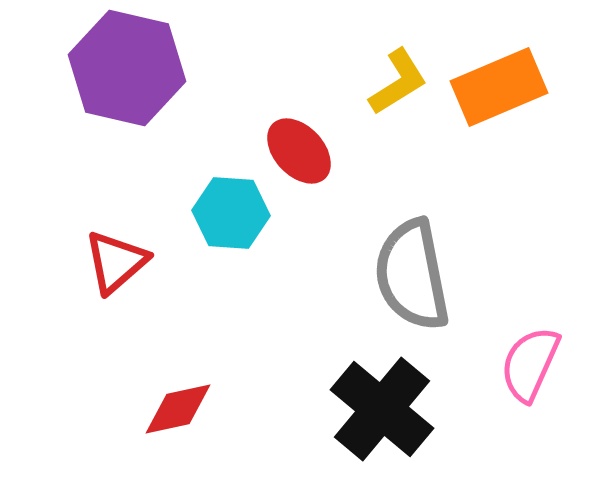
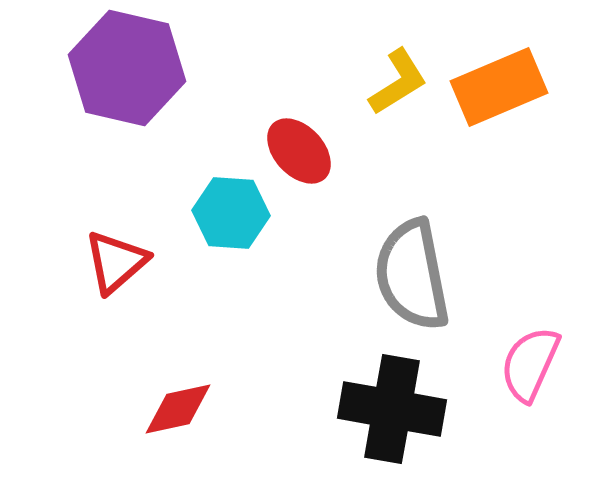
black cross: moved 10 px right; rotated 30 degrees counterclockwise
